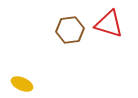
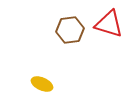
yellow ellipse: moved 20 px right
